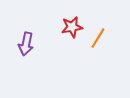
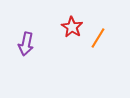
red star: rotated 30 degrees counterclockwise
